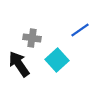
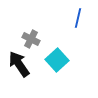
blue line: moved 2 px left, 12 px up; rotated 42 degrees counterclockwise
gray cross: moved 1 px left, 1 px down; rotated 18 degrees clockwise
